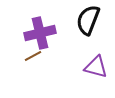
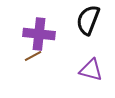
purple cross: moved 1 px left, 1 px down; rotated 20 degrees clockwise
purple triangle: moved 5 px left, 3 px down
